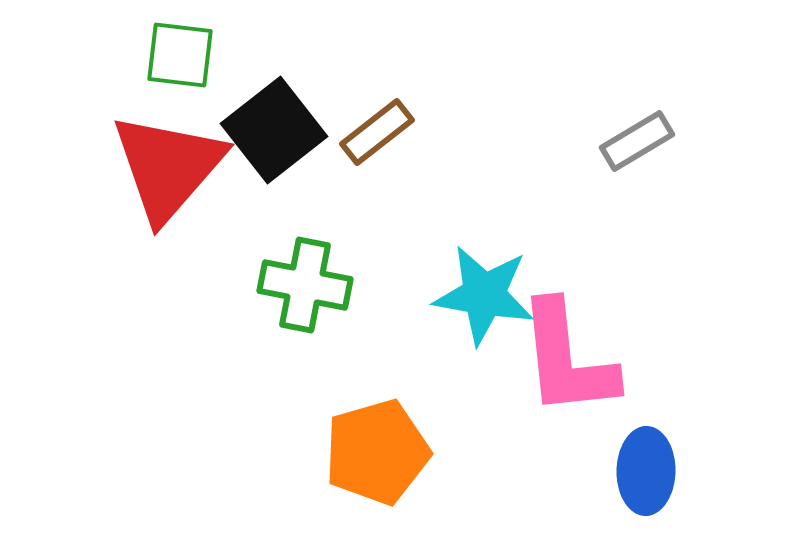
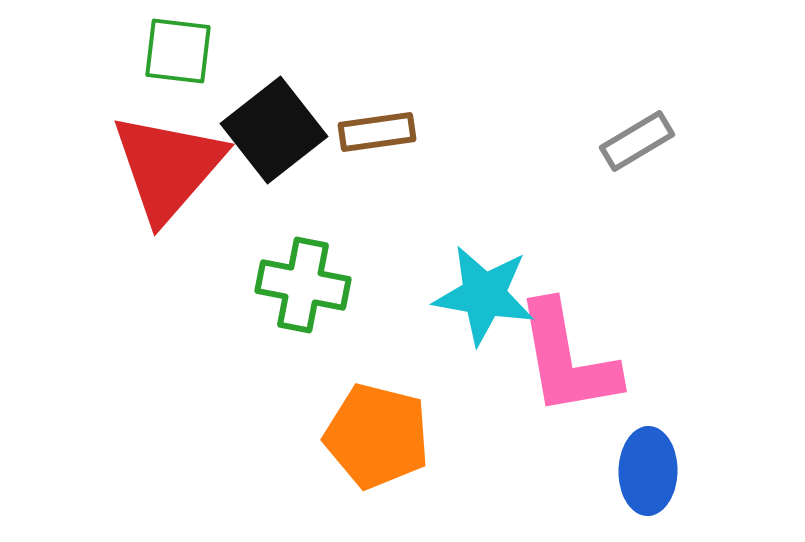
green square: moved 2 px left, 4 px up
brown rectangle: rotated 30 degrees clockwise
green cross: moved 2 px left
pink L-shape: rotated 4 degrees counterclockwise
orange pentagon: moved 16 px up; rotated 30 degrees clockwise
blue ellipse: moved 2 px right
